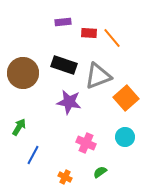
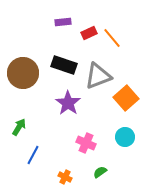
red rectangle: rotated 28 degrees counterclockwise
purple star: moved 1 px left, 1 px down; rotated 25 degrees clockwise
